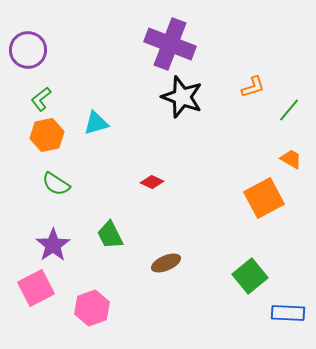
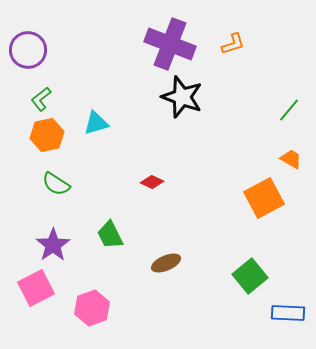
orange L-shape: moved 20 px left, 43 px up
